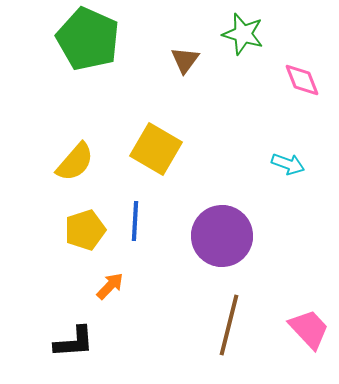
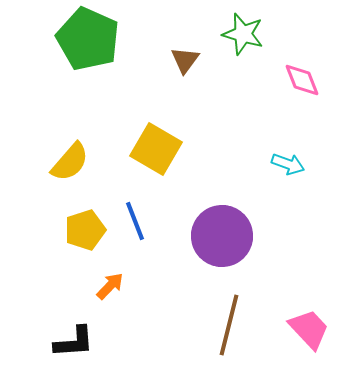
yellow semicircle: moved 5 px left
blue line: rotated 24 degrees counterclockwise
